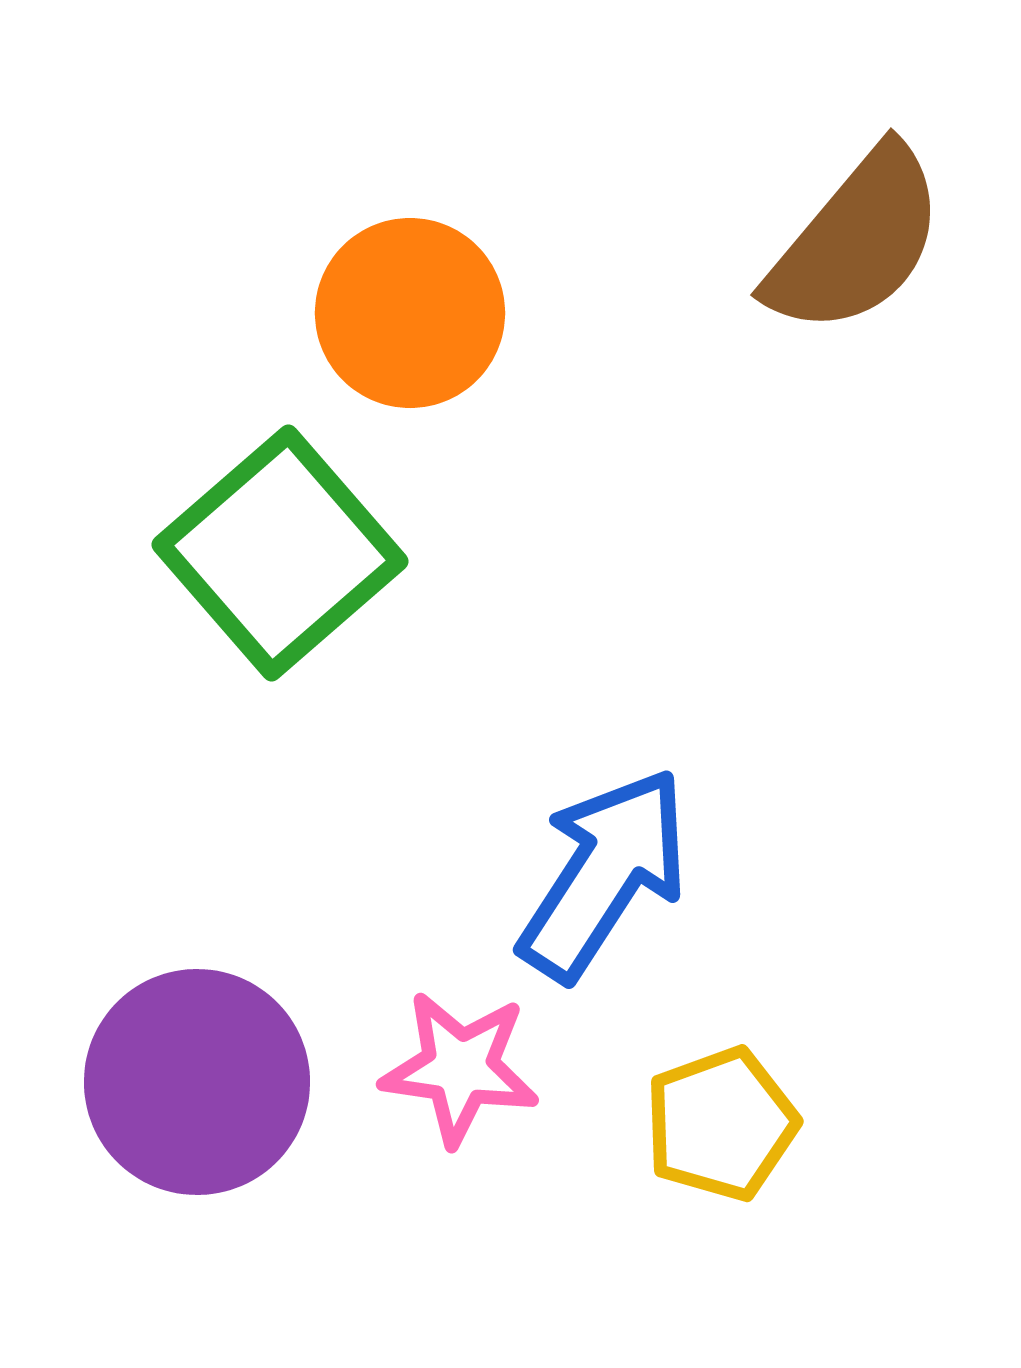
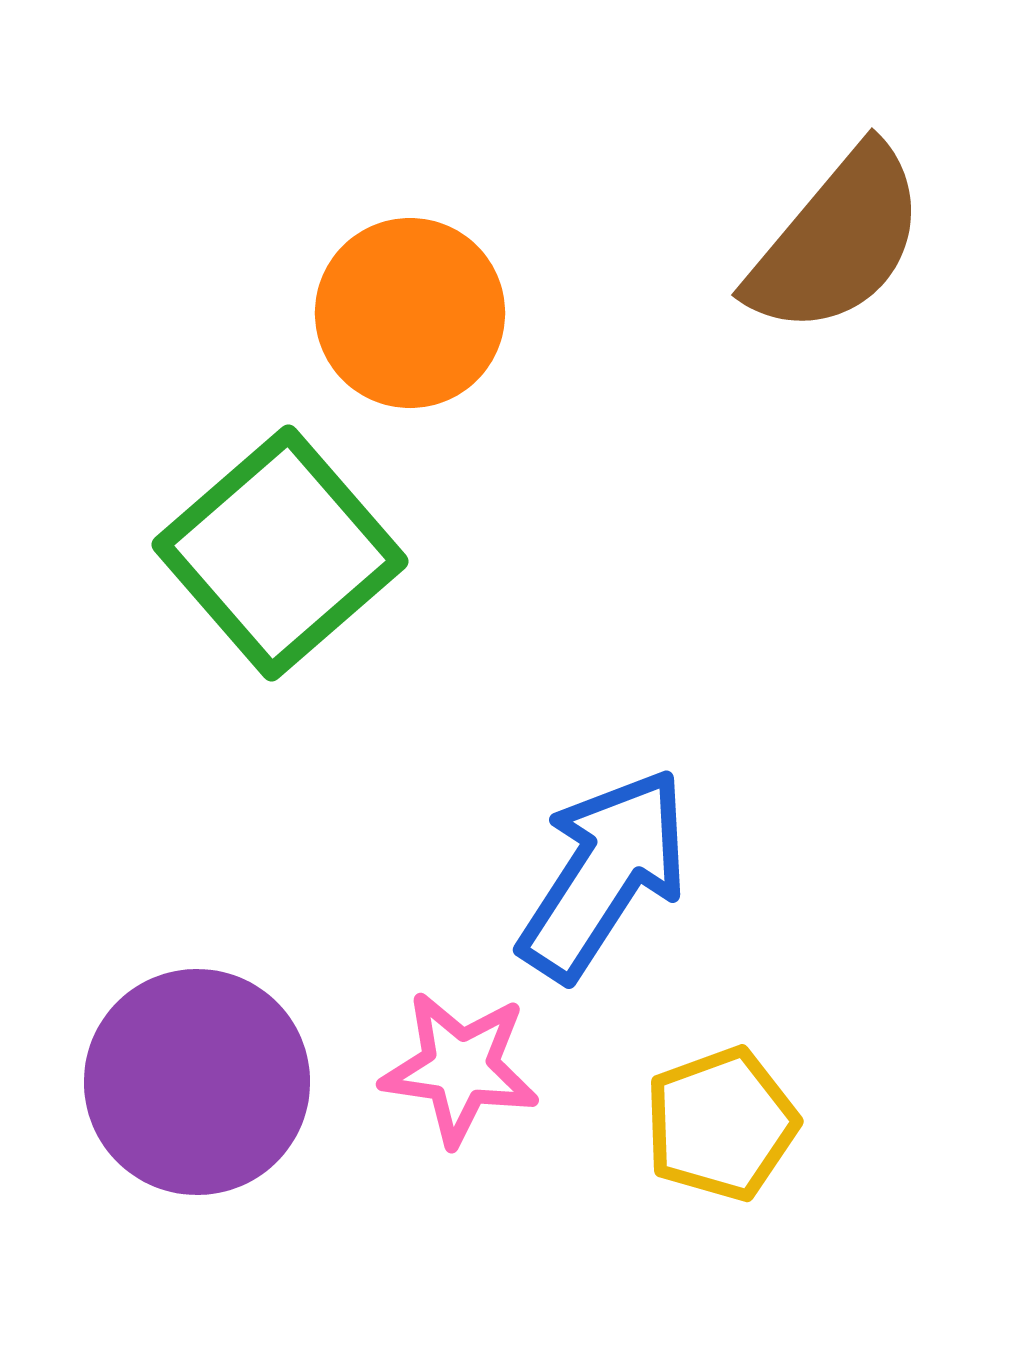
brown semicircle: moved 19 px left
